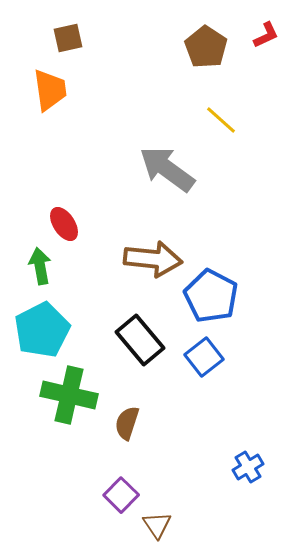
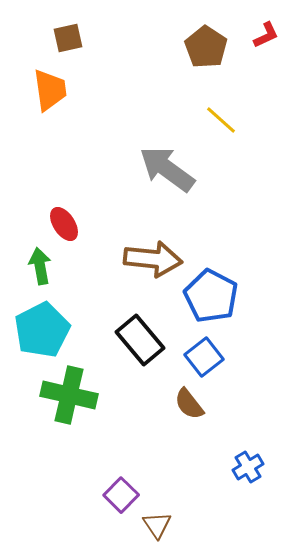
brown semicircle: moved 62 px right, 19 px up; rotated 56 degrees counterclockwise
